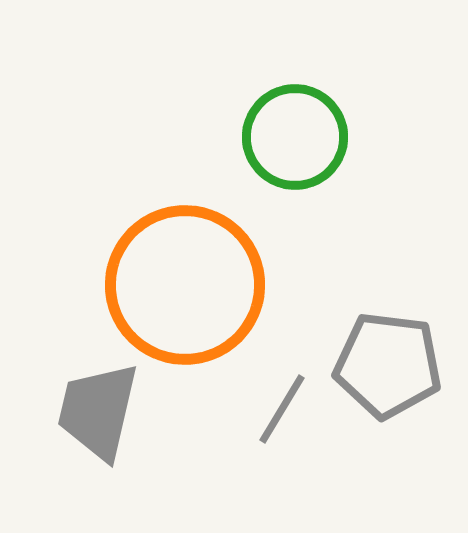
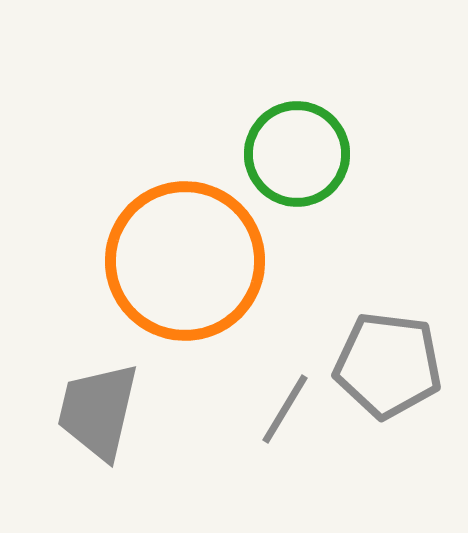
green circle: moved 2 px right, 17 px down
orange circle: moved 24 px up
gray line: moved 3 px right
